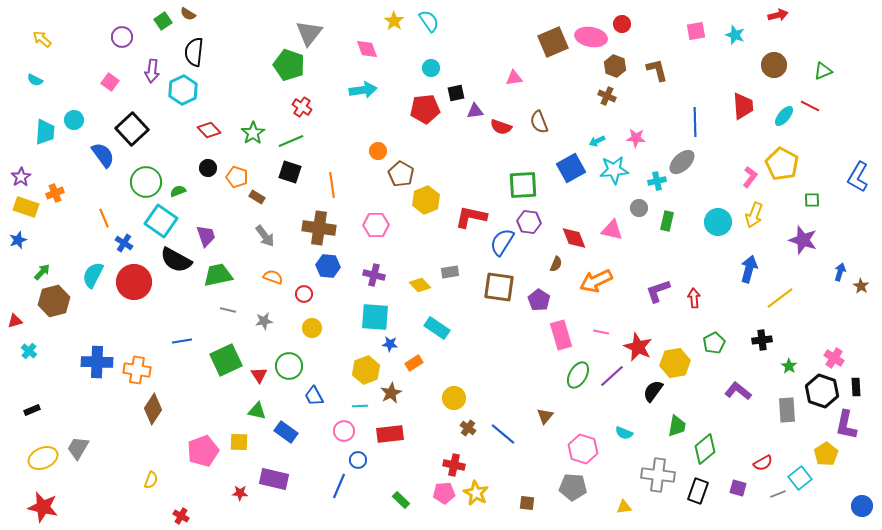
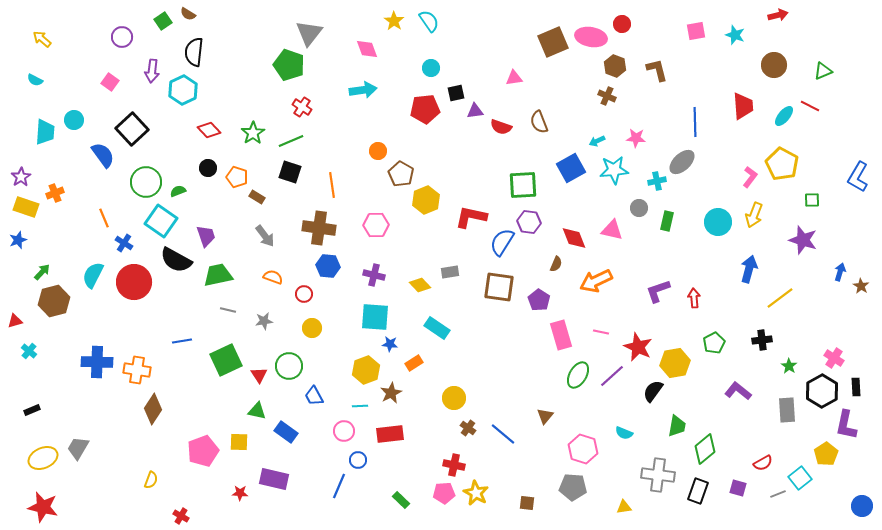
black hexagon at (822, 391): rotated 12 degrees clockwise
